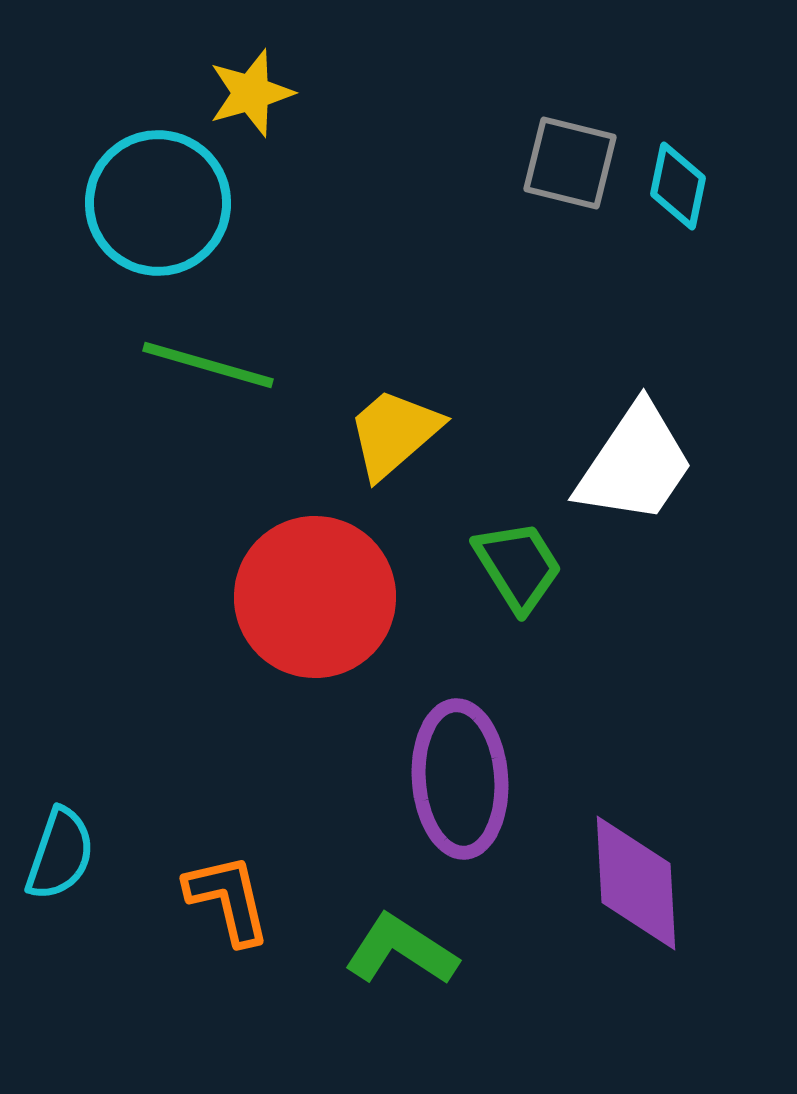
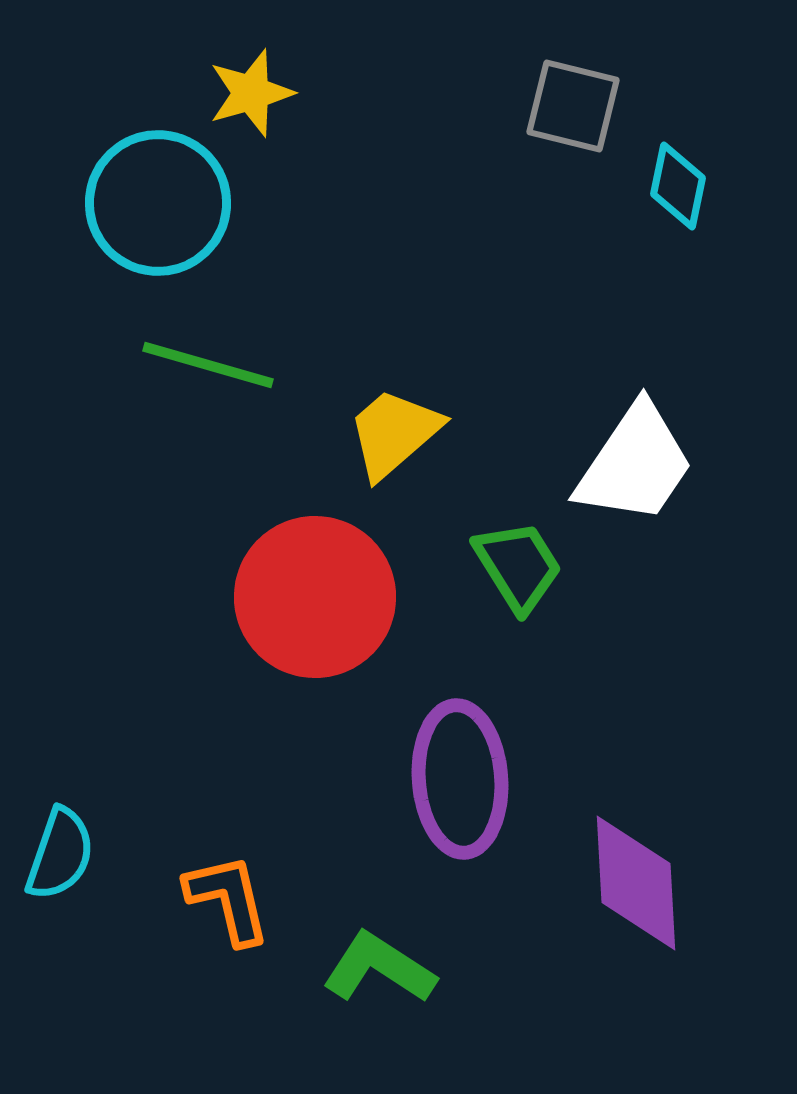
gray square: moved 3 px right, 57 px up
green L-shape: moved 22 px left, 18 px down
